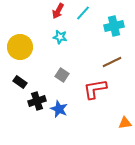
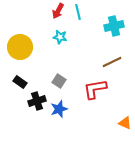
cyan line: moved 5 px left, 1 px up; rotated 56 degrees counterclockwise
gray square: moved 3 px left, 6 px down
blue star: rotated 30 degrees clockwise
orange triangle: rotated 32 degrees clockwise
